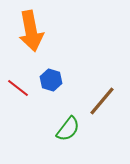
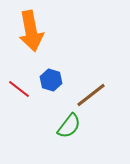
red line: moved 1 px right, 1 px down
brown line: moved 11 px left, 6 px up; rotated 12 degrees clockwise
green semicircle: moved 1 px right, 3 px up
